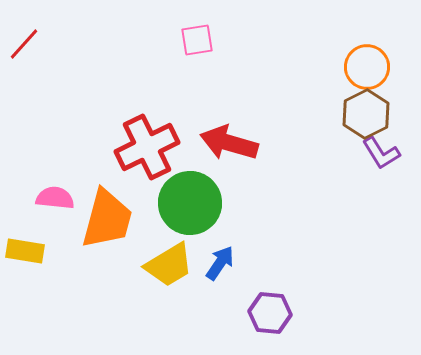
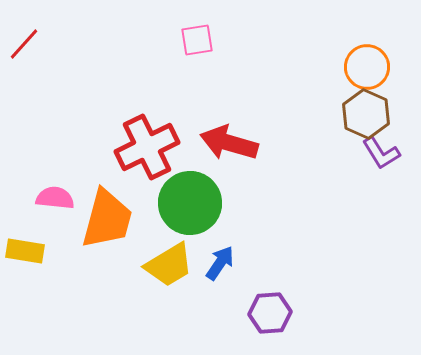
brown hexagon: rotated 9 degrees counterclockwise
purple hexagon: rotated 9 degrees counterclockwise
